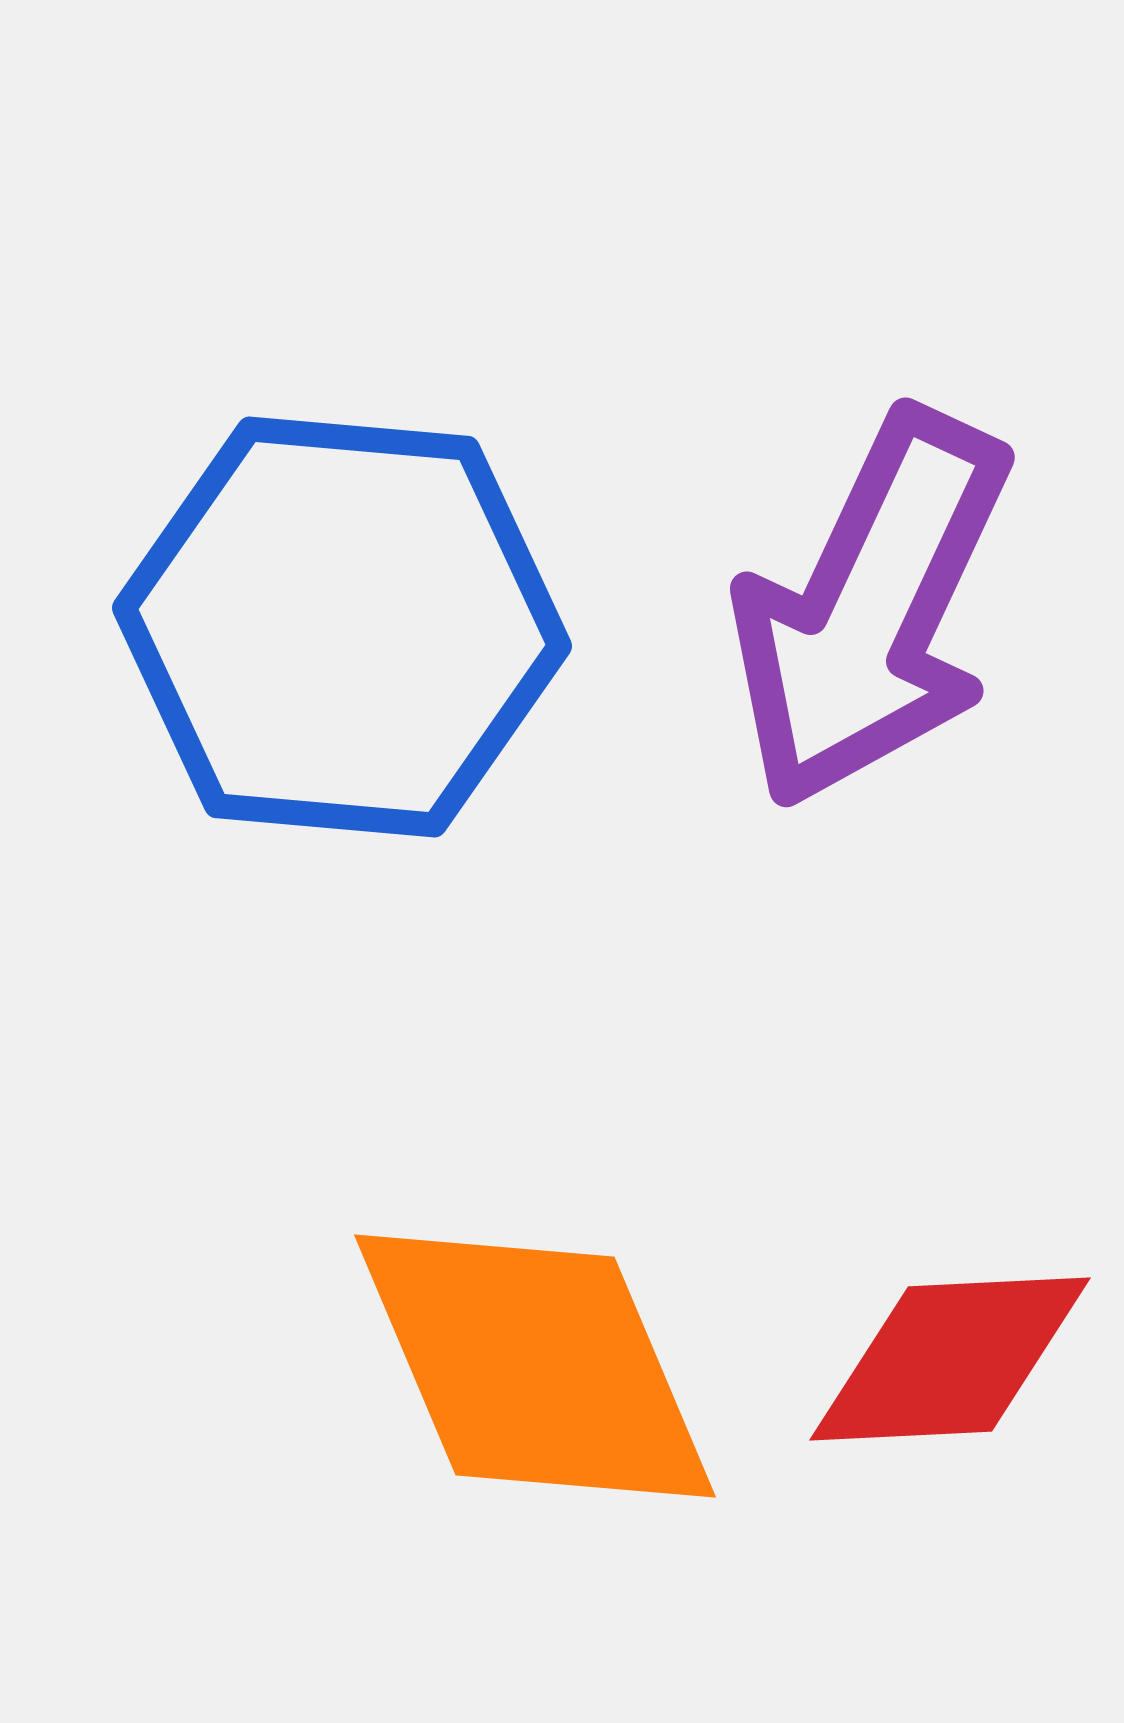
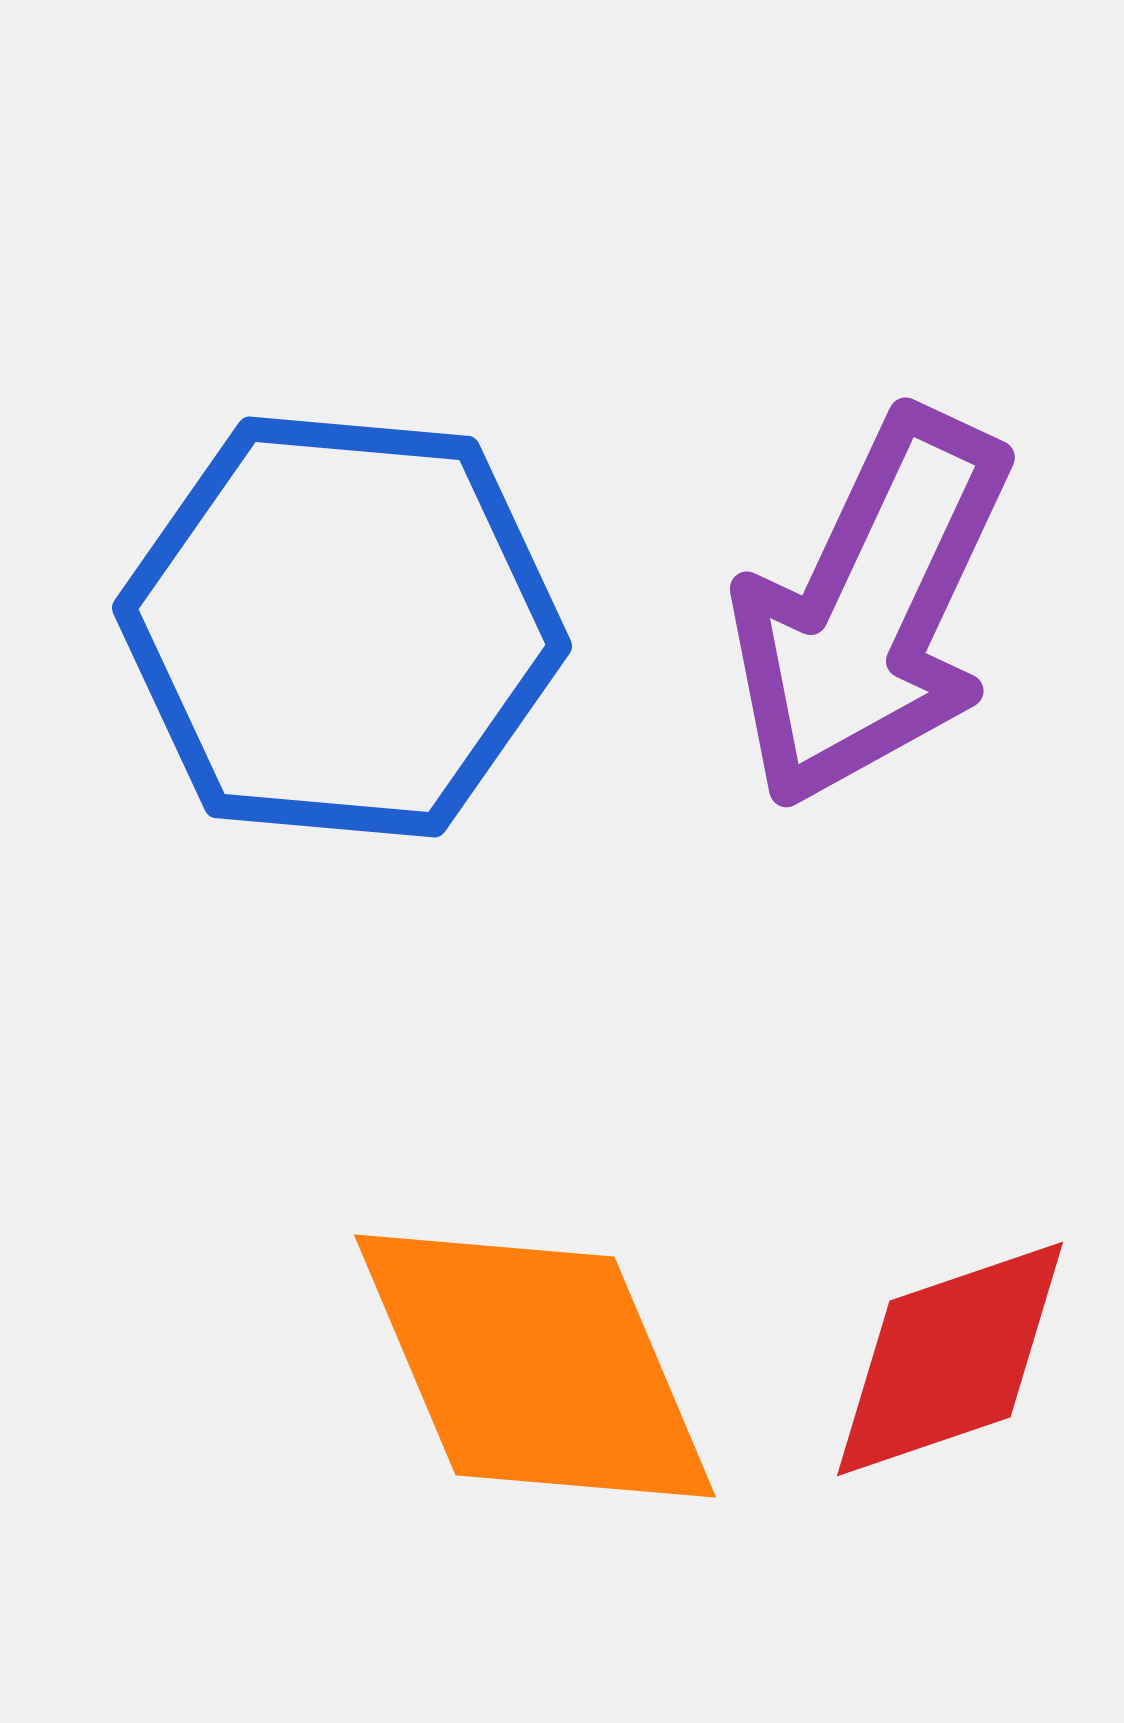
red diamond: rotated 16 degrees counterclockwise
